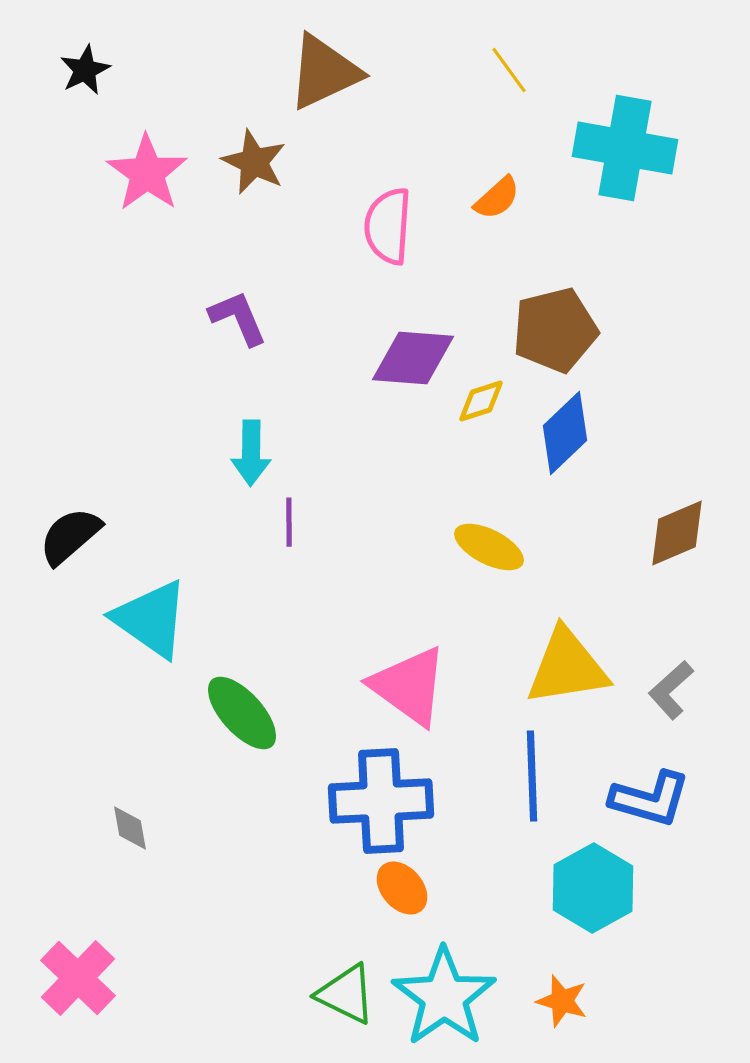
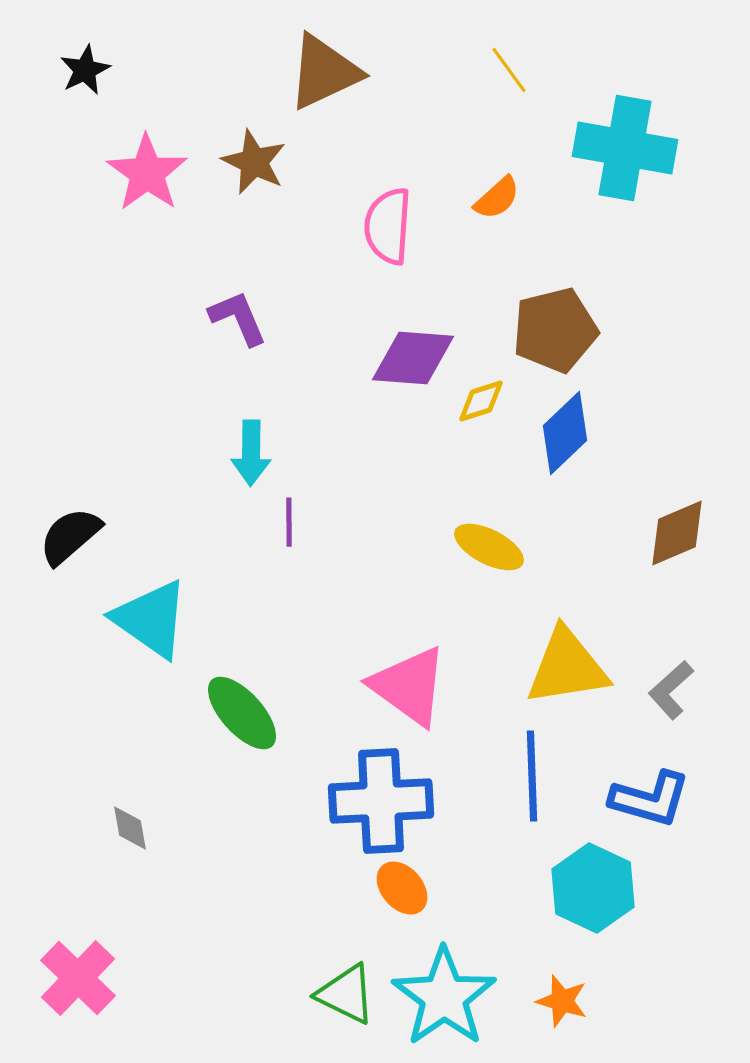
cyan hexagon: rotated 6 degrees counterclockwise
